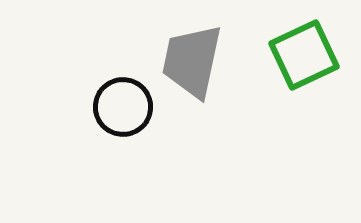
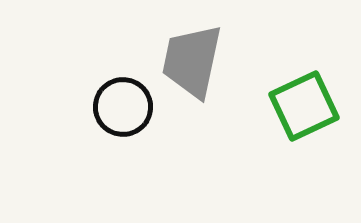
green square: moved 51 px down
